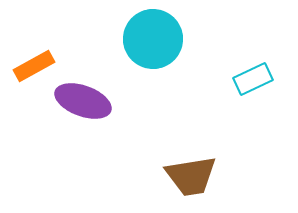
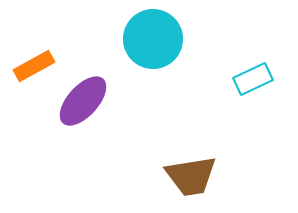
purple ellipse: rotated 68 degrees counterclockwise
